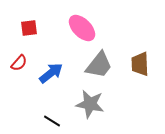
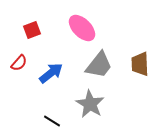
red square: moved 3 px right, 2 px down; rotated 12 degrees counterclockwise
gray star: rotated 20 degrees clockwise
